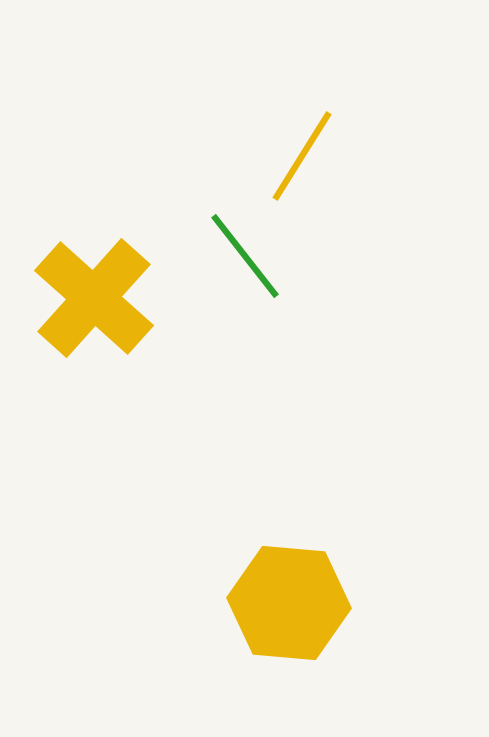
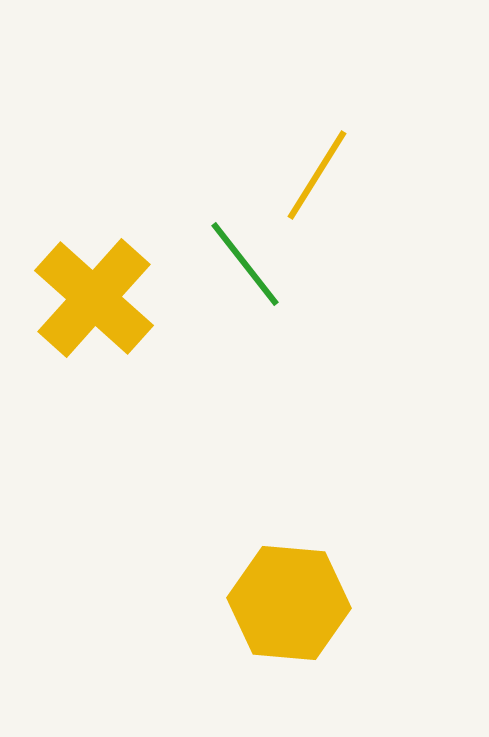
yellow line: moved 15 px right, 19 px down
green line: moved 8 px down
